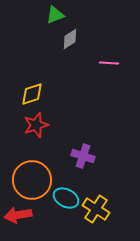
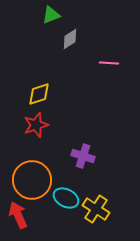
green triangle: moved 4 px left
yellow diamond: moved 7 px right
red arrow: rotated 76 degrees clockwise
